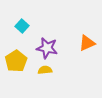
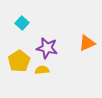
cyan square: moved 3 px up
yellow pentagon: moved 3 px right
yellow semicircle: moved 3 px left
